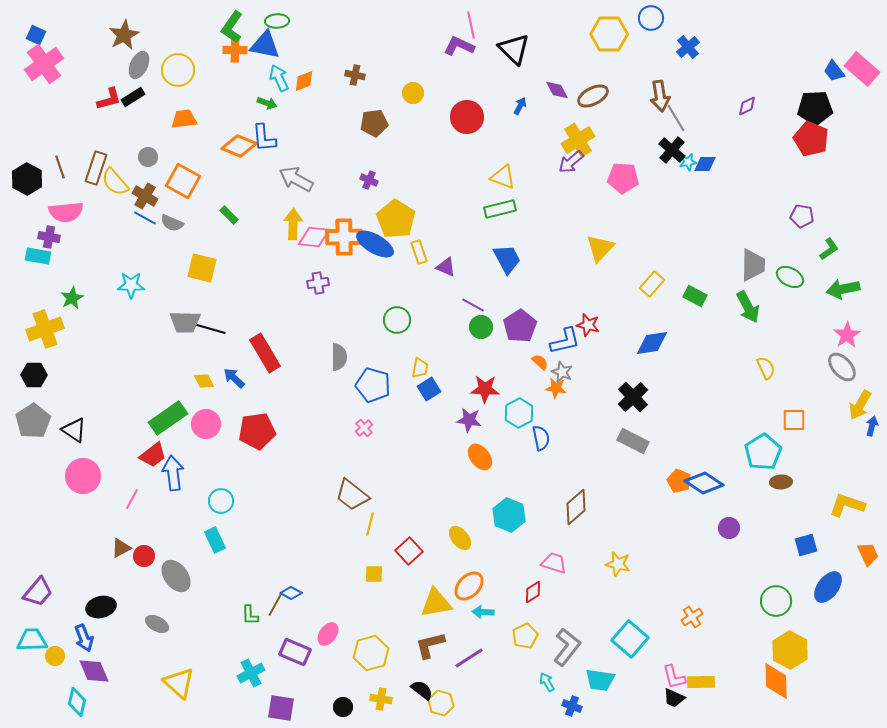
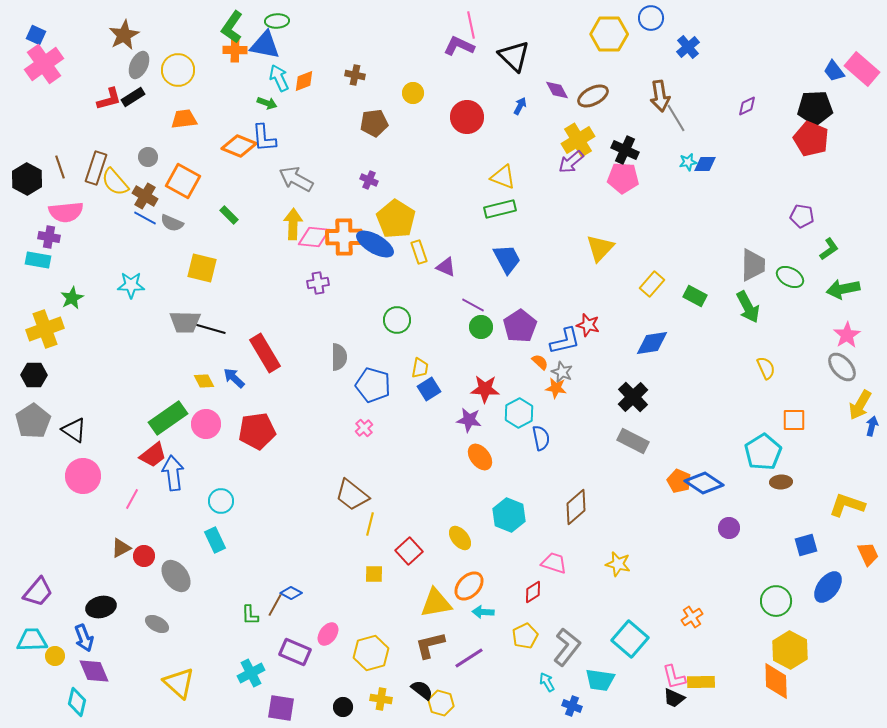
black triangle at (514, 49): moved 7 px down
black cross at (672, 150): moved 47 px left; rotated 16 degrees counterclockwise
cyan rectangle at (38, 256): moved 4 px down
